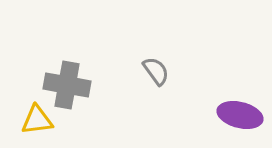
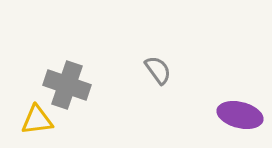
gray semicircle: moved 2 px right, 1 px up
gray cross: rotated 9 degrees clockwise
